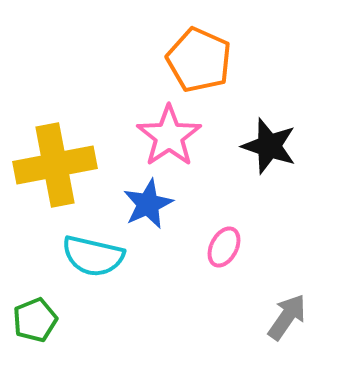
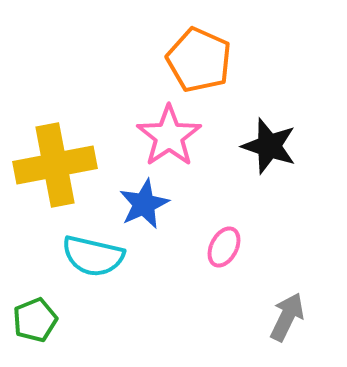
blue star: moved 4 px left
gray arrow: rotated 9 degrees counterclockwise
